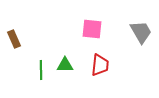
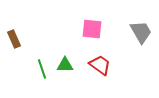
red trapezoid: rotated 60 degrees counterclockwise
green line: moved 1 px right, 1 px up; rotated 18 degrees counterclockwise
